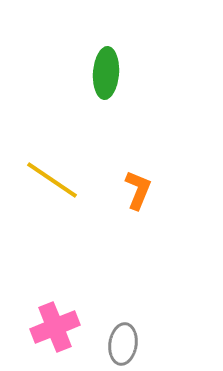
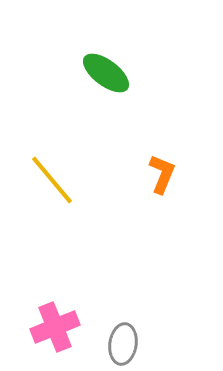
green ellipse: rotated 57 degrees counterclockwise
yellow line: rotated 16 degrees clockwise
orange L-shape: moved 24 px right, 16 px up
